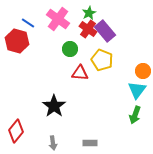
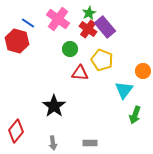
purple rectangle: moved 4 px up
cyan triangle: moved 13 px left
